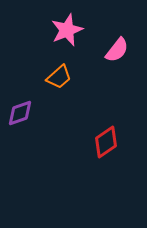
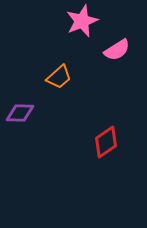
pink star: moved 15 px right, 9 px up
pink semicircle: rotated 20 degrees clockwise
purple diamond: rotated 20 degrees clockwise
